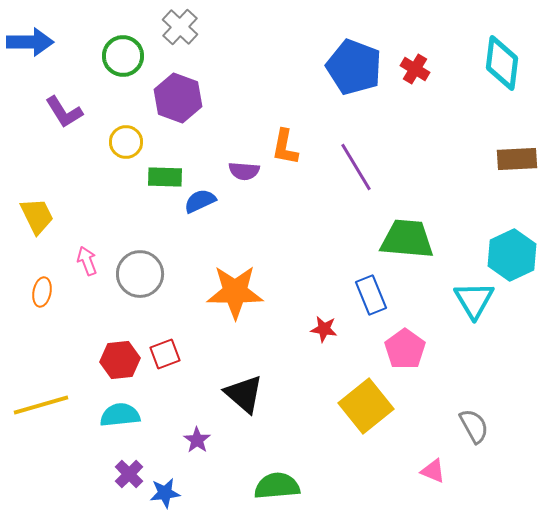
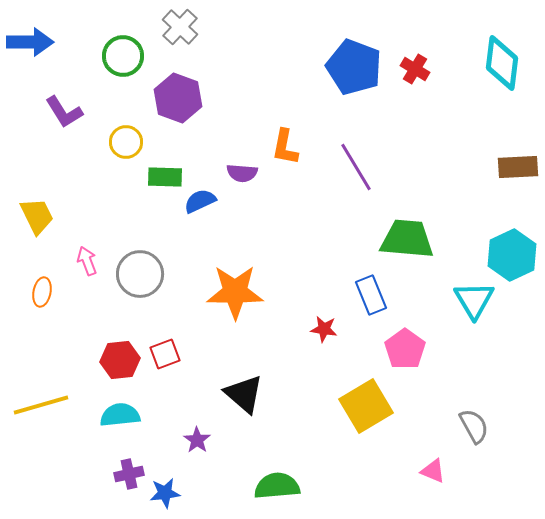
brown rectangle: moved 1 px right, 8 px down
purple semicircle: moved 2 px left, 2 px down
yellow square: rotated 8 degrees clockwise
purple cross: rotated 32 degrees clockwise
